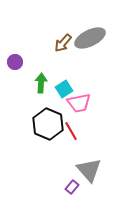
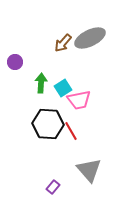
cyan square: moved 1 px left, 1 px up
pink trapezoid: moved 3 px up
black hexagon: rotated 20 degrees counterclockwise
purple rectangle: moved 19 px left
